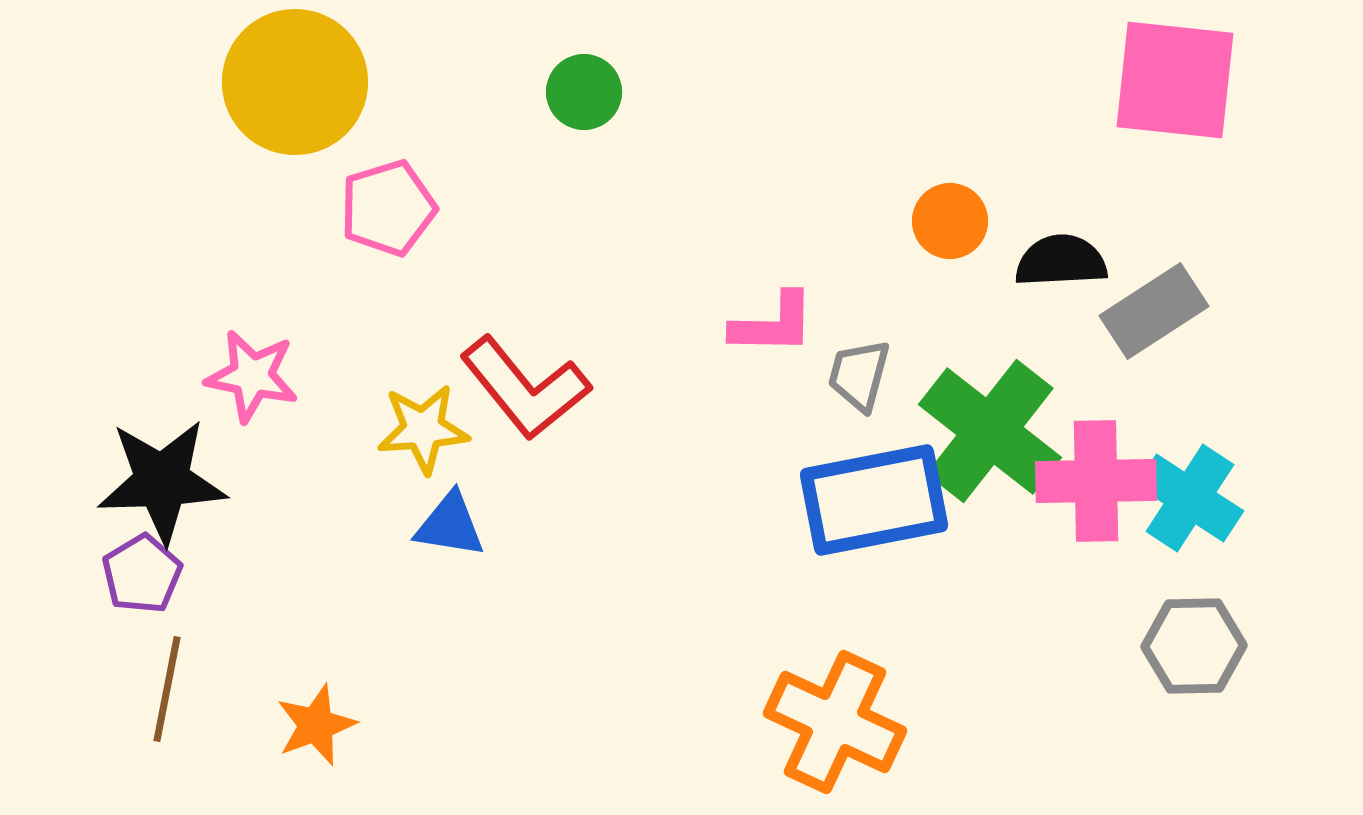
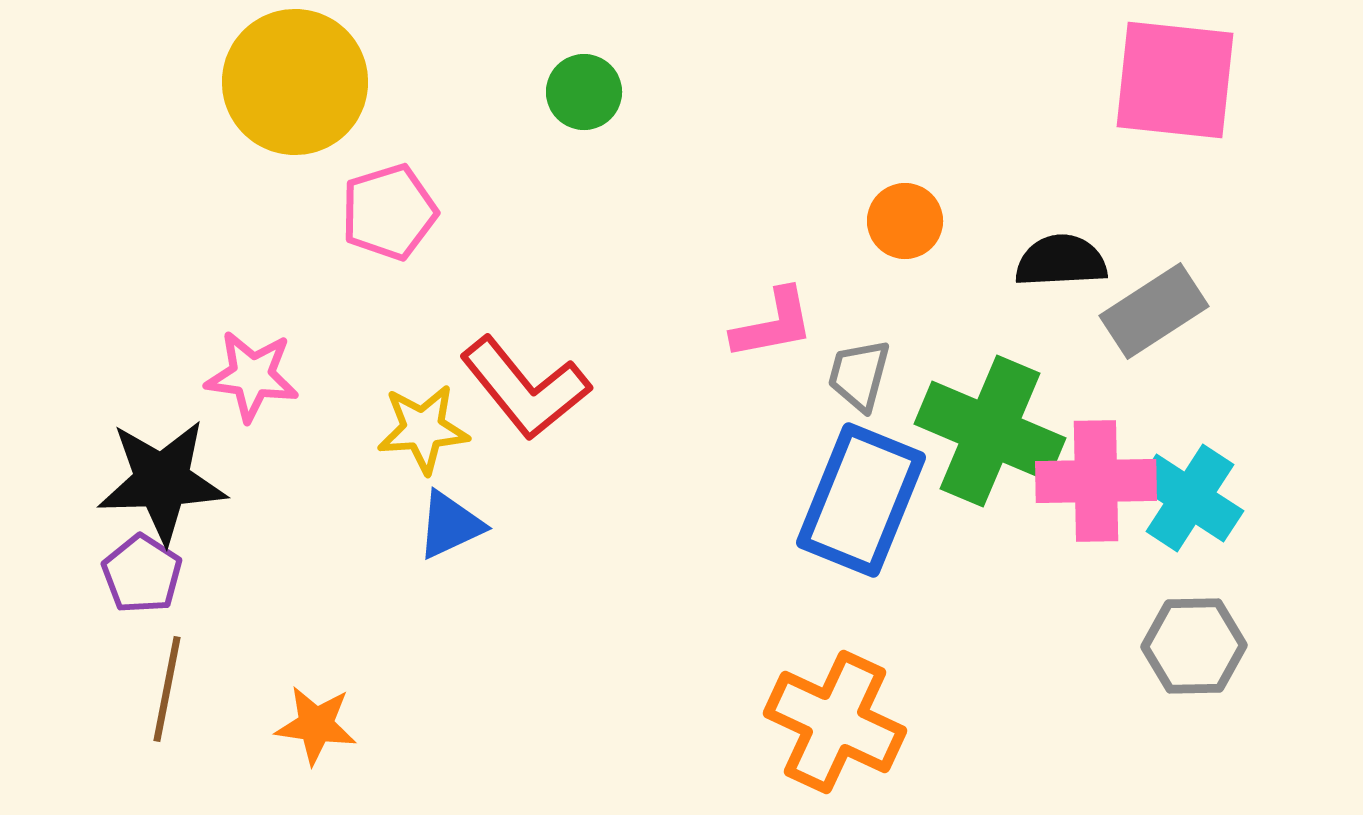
pink pentagon: moved 1 px right, 4 px down
orange circle: moved 45 px left
pink L-shape: rotated 12 degrees counterclockwise
pink star: rotated 4 degrees counterclockwise
green cross: rotated 15 degrees counterclockwise
blue rectangle: moved 13 px left; rotated 57 degrees counterclockwise
blue triangle: rotated 34 degrees counterclockwise
purple pentagon: rotated 8 degrees counterclockwise
orange star: rotated 28 degrees clockwise
